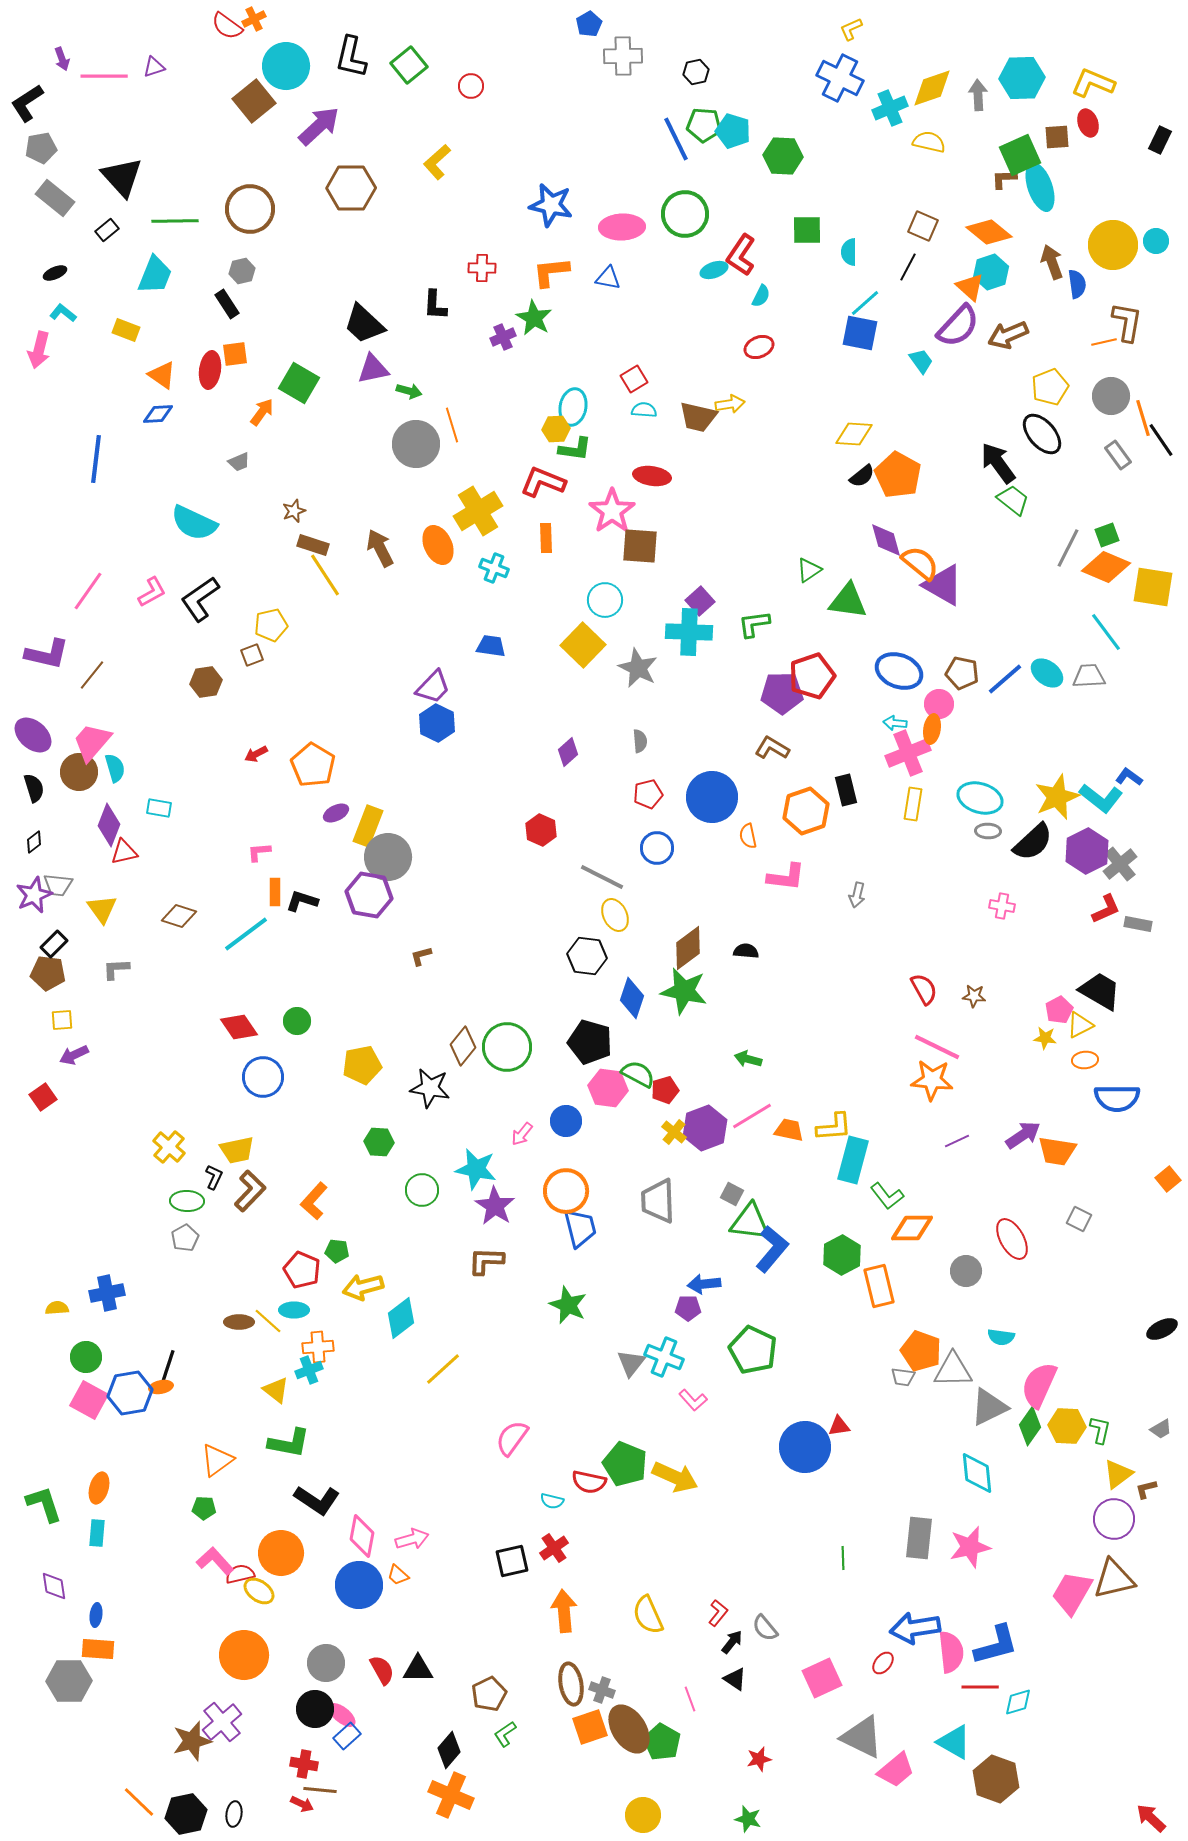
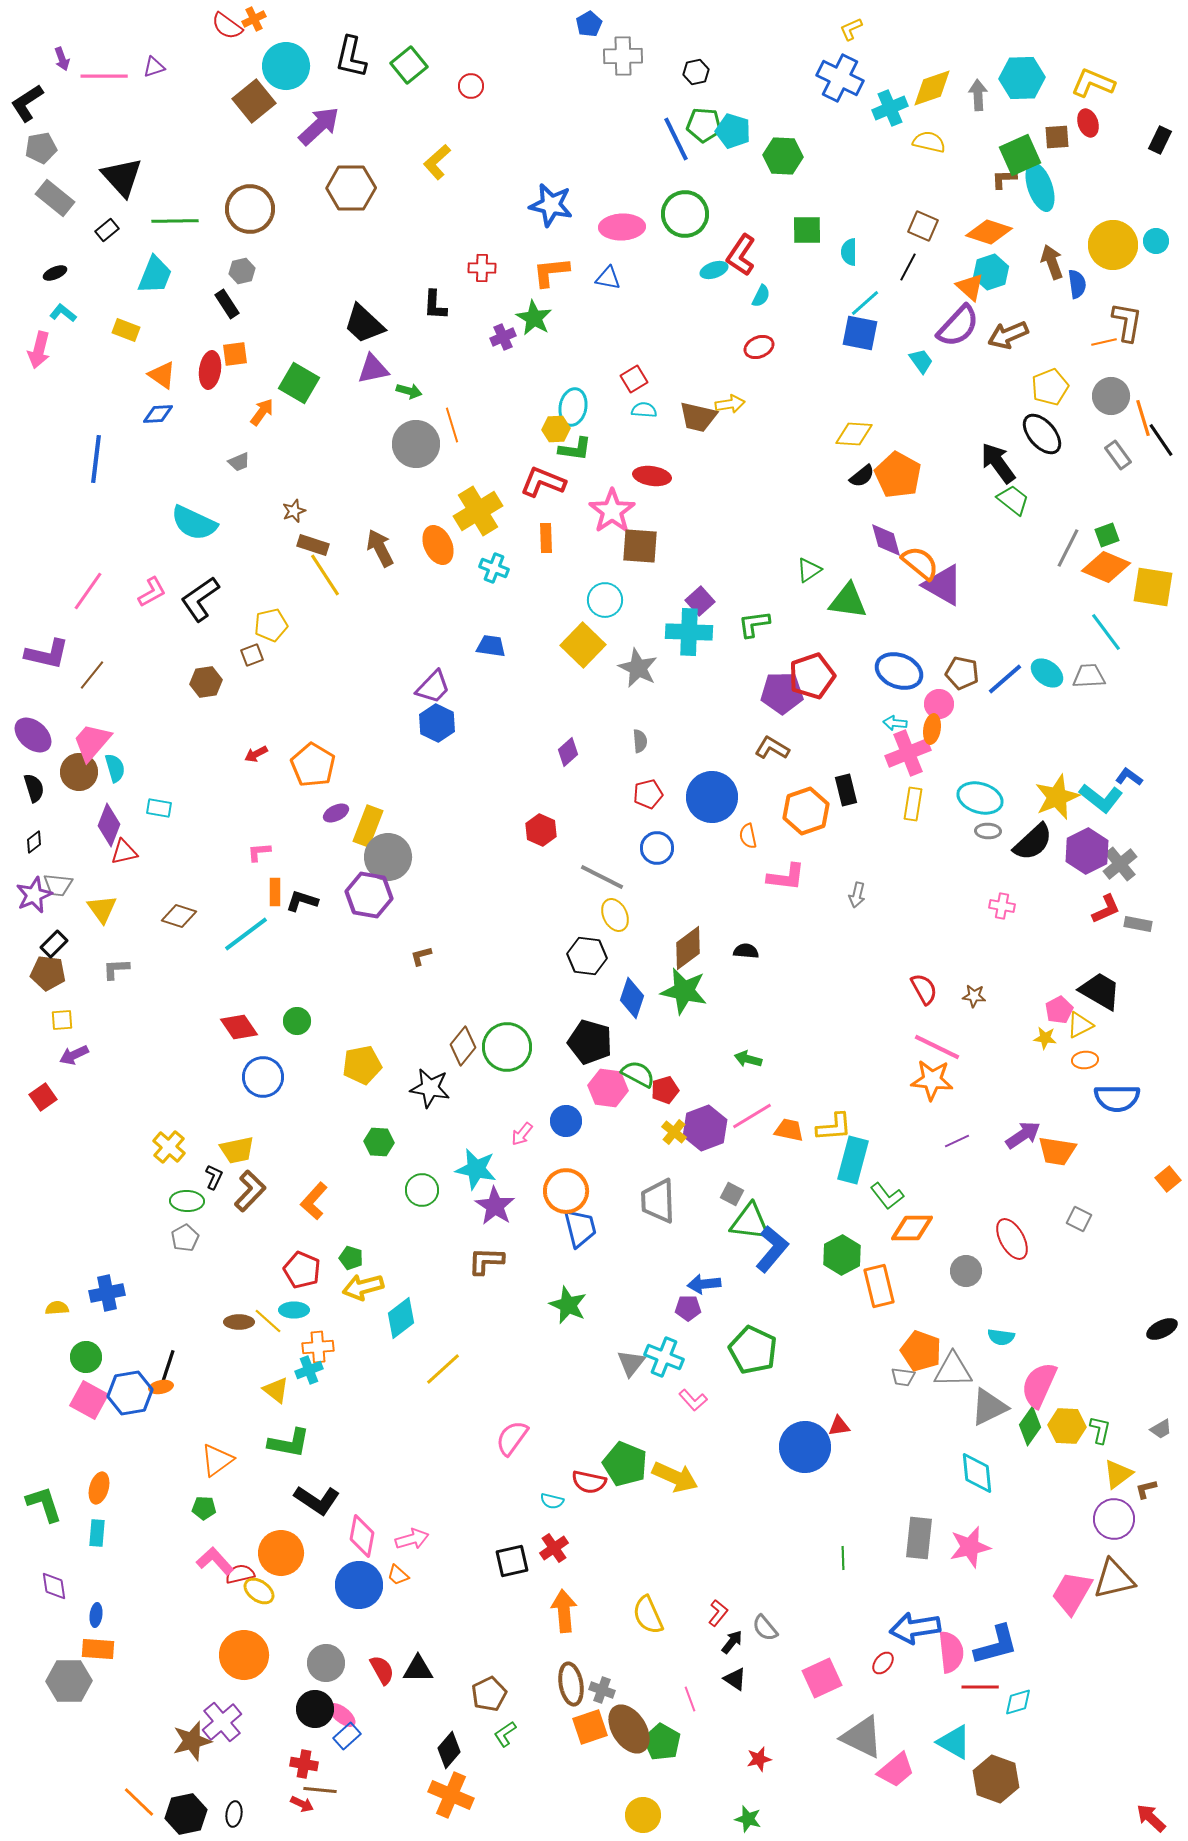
orange diamond at (989, 232): rotated 21 degrees counterclockwise
green pentagon at (337, 1251): moved 14 px right, 7 px down; rotated 10 degrees clockwise
